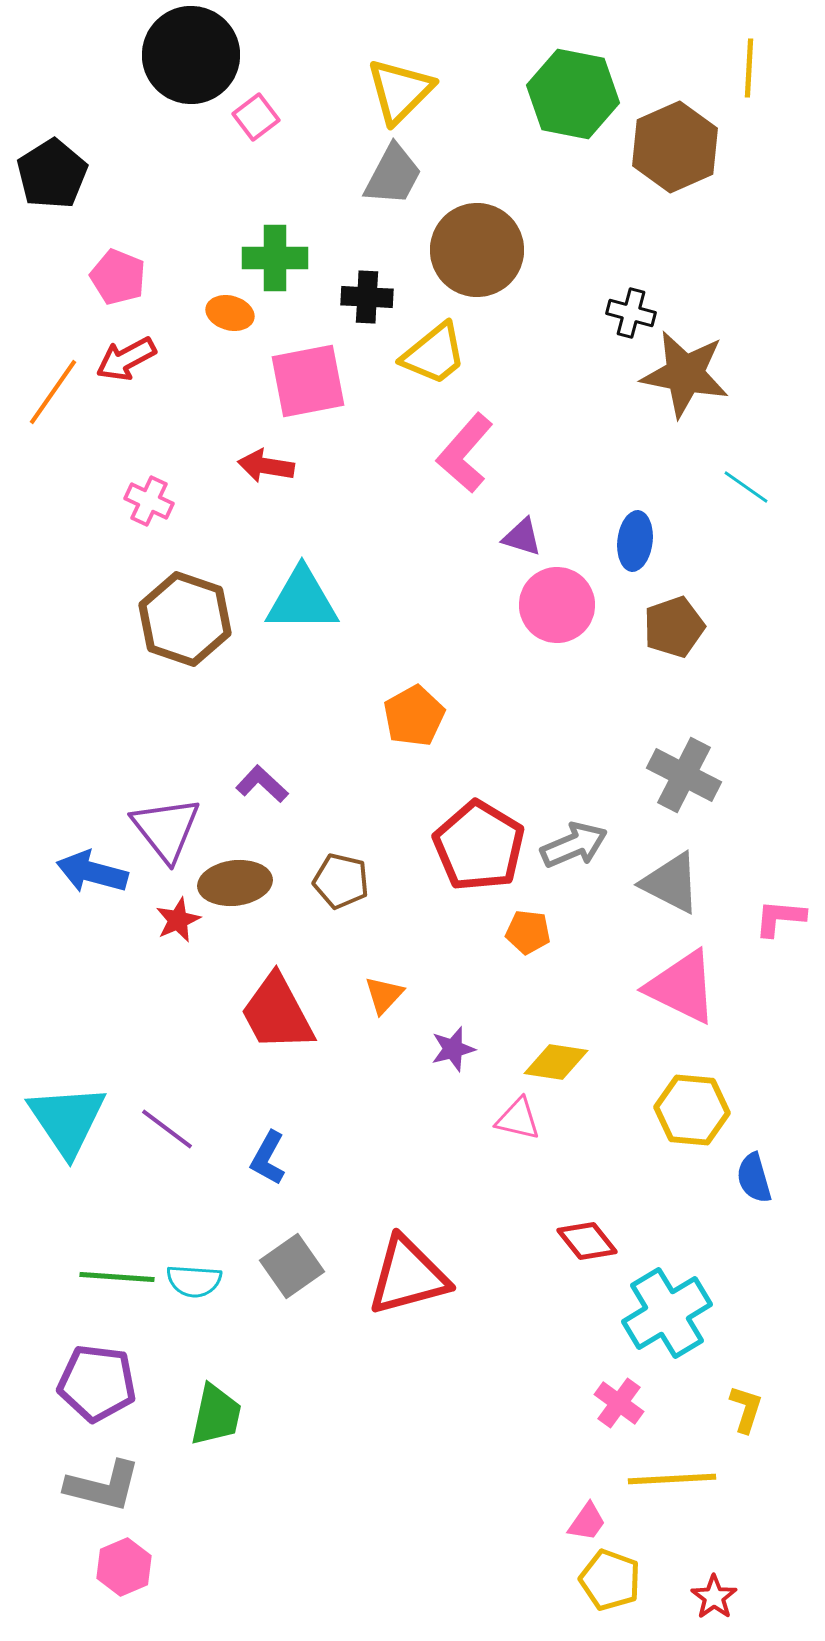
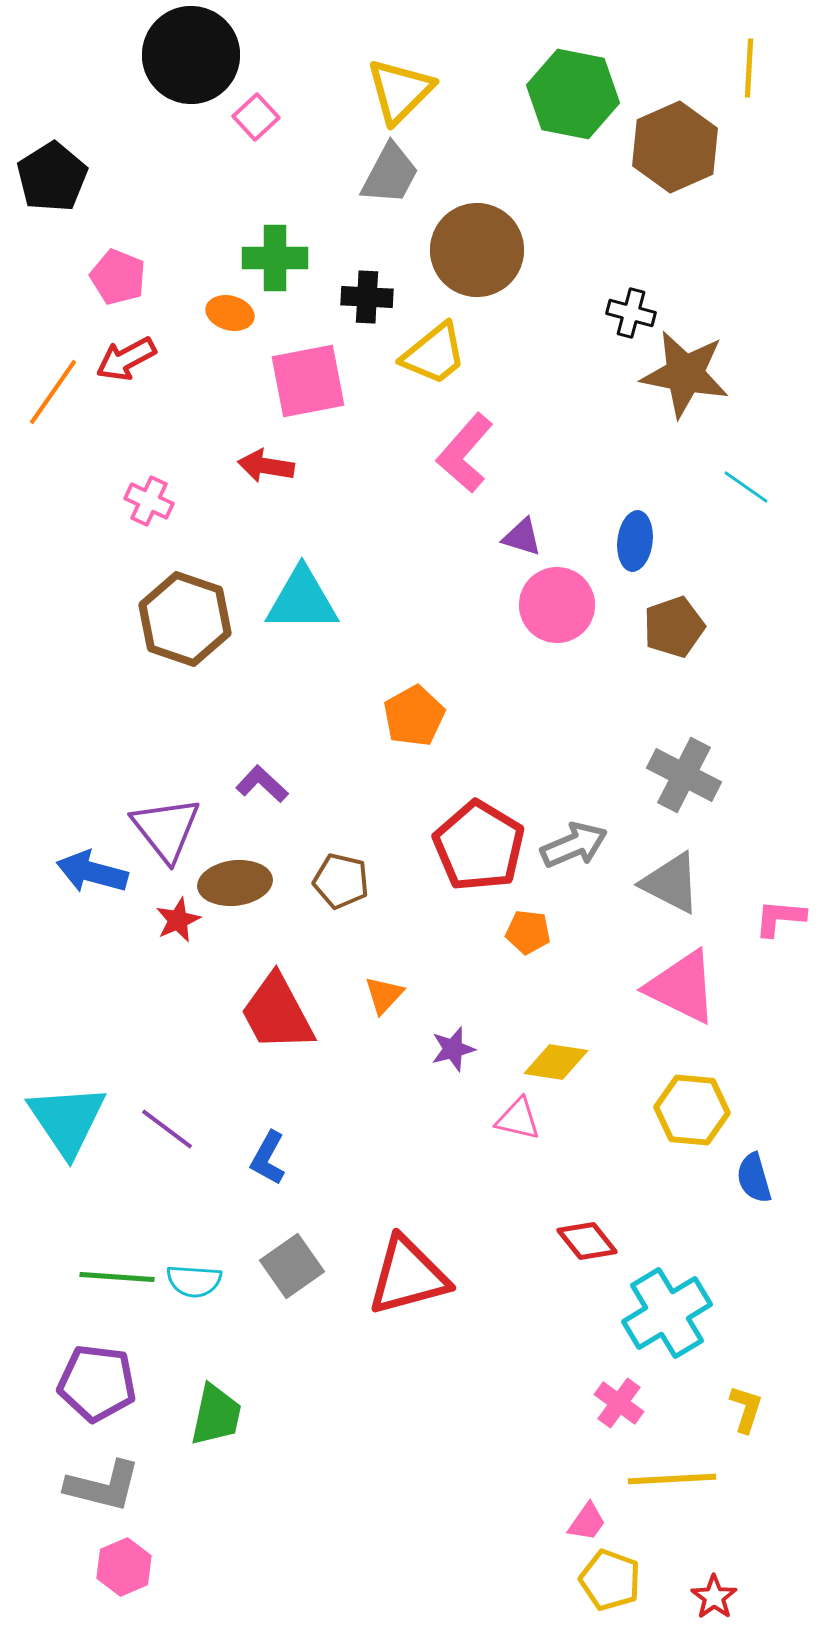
pink square at (256, 117): rotated 6 degrees counterclockwise
black pentagon at (52, 174): moved 3 px down
gray trapezoid at (393, 175): moved 3 px left, 1 px up
